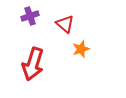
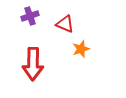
red triangle: rotated 18 degrees counterclockwise
red arrow: rotated 16 degrees counterclockwise
